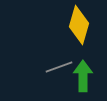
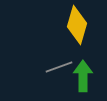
yellow diamond: moved 2 px left
